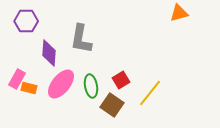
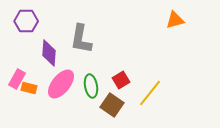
orange triangle: moved 4 px left, 7 px down
